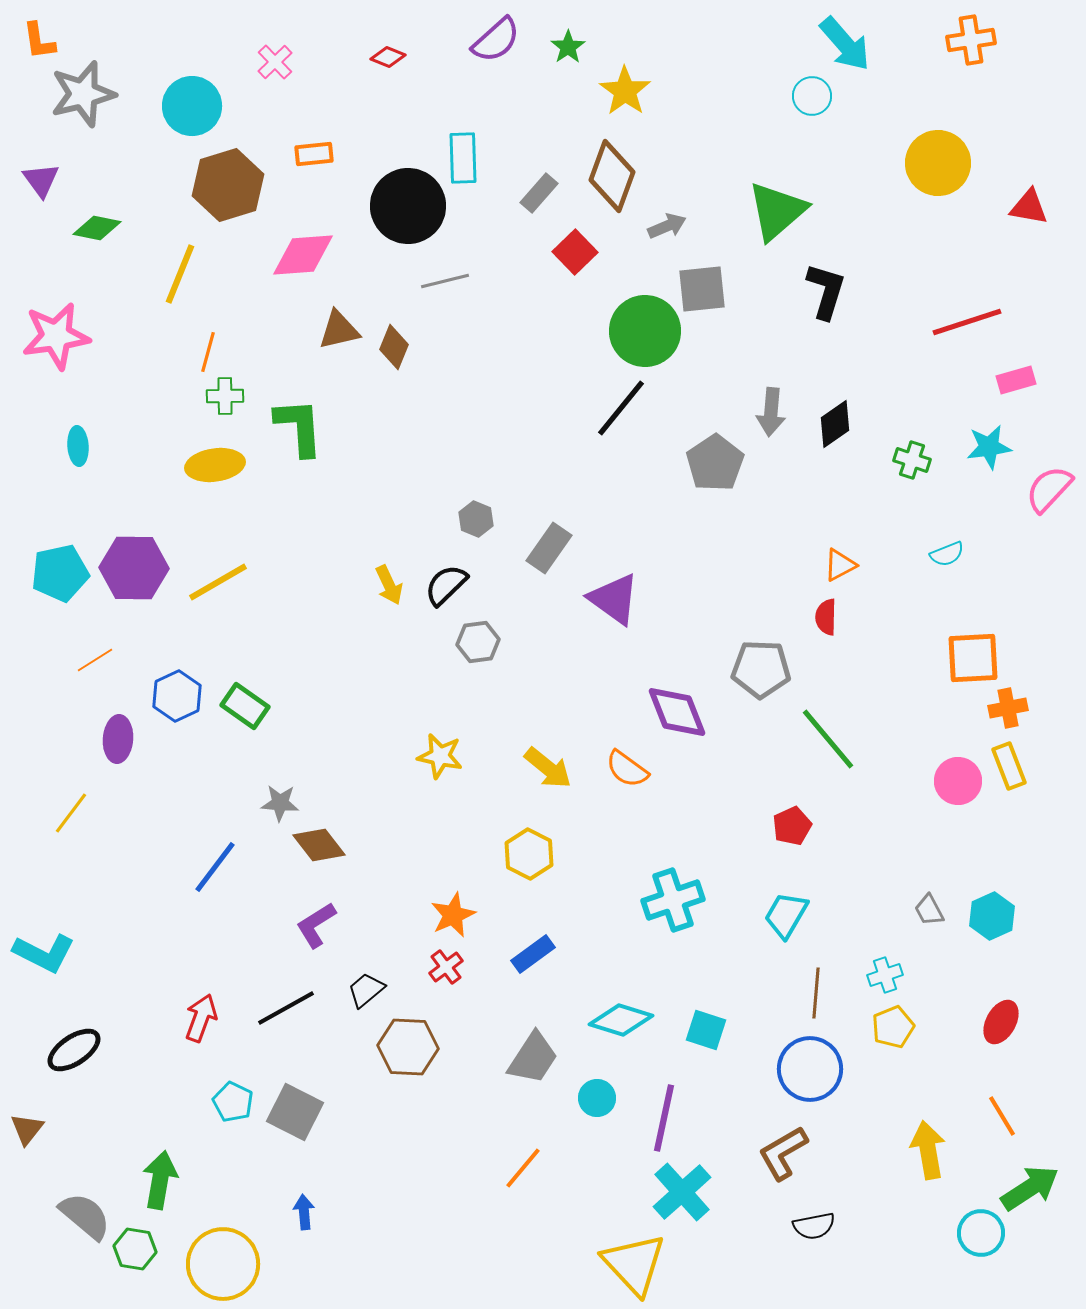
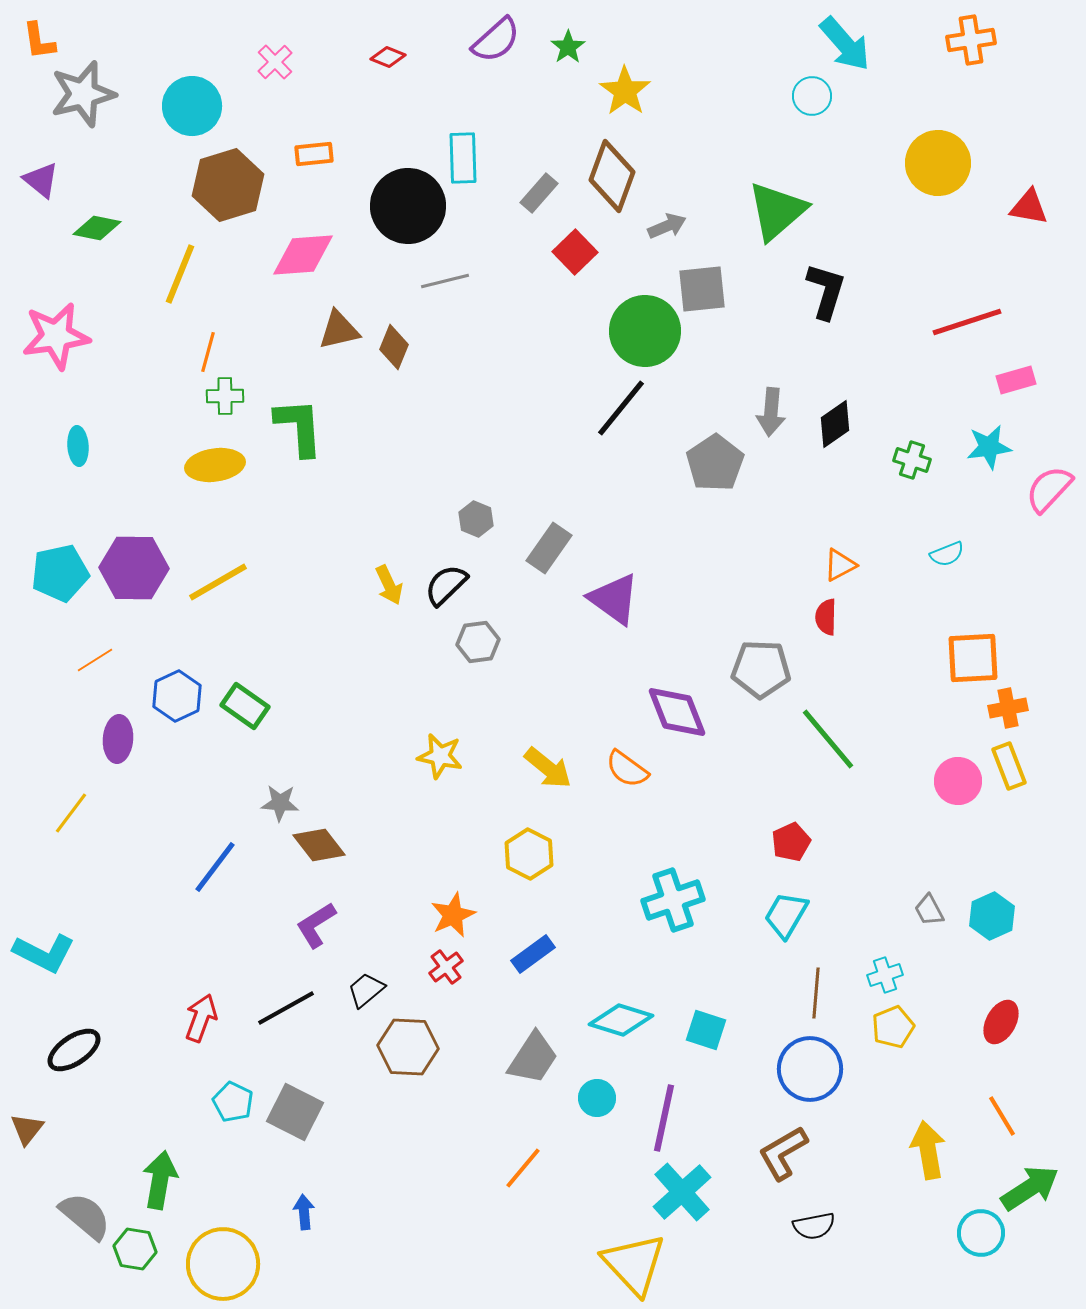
purple triangle at (41, 180): rotated 15 degrees counterclockwise
red pentagon at (792, 826): moved 1 px left, 16 px down
